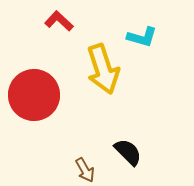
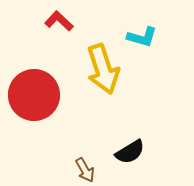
black semicircle: moved 2 px right; rotated 104 degrees clockwise
